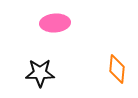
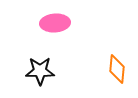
black star: moved 2 px up
